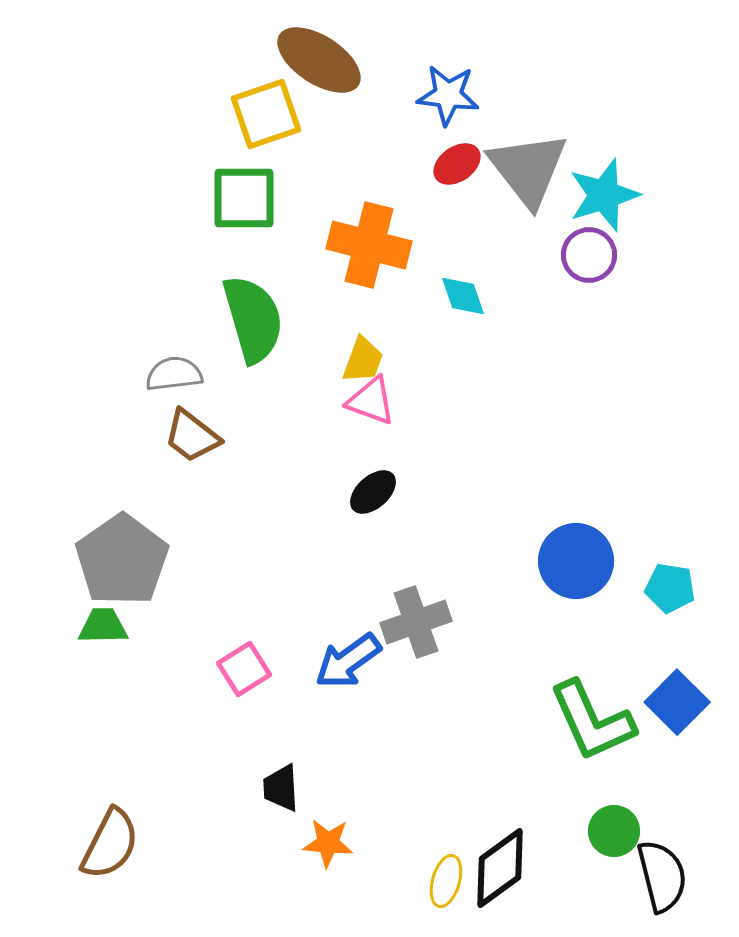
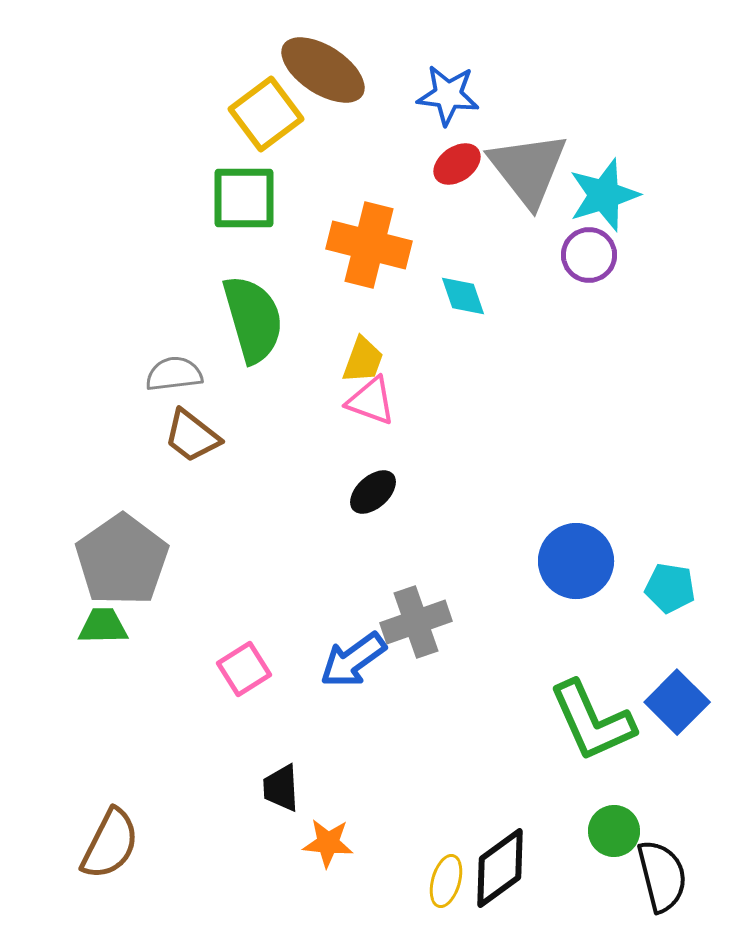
brown ellipse: moved 4 px right, 10 px down
yellow square: rotated 18 degrees counterclockwise
blue arrow: moved 5 px right, 1 px up
